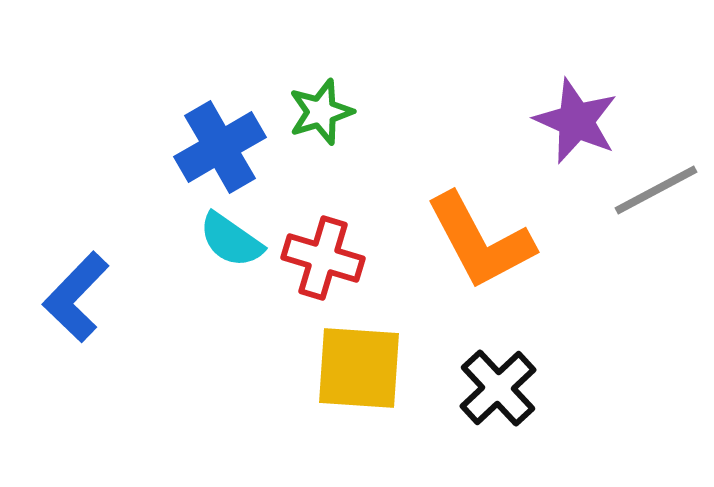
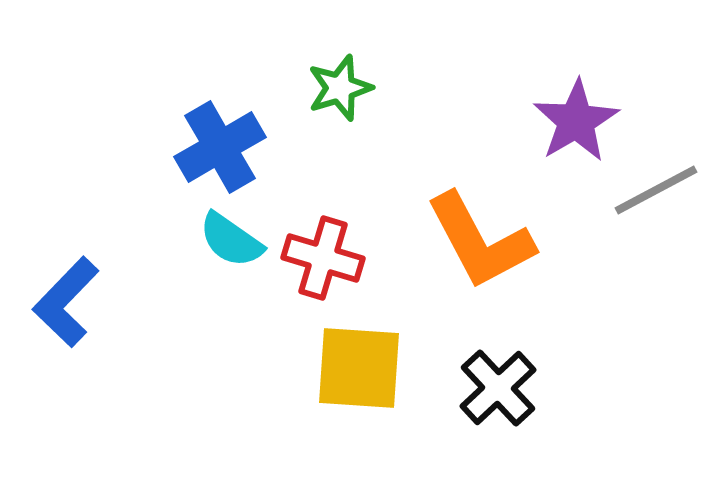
green star: moved 19 px right, 24 px up
purple star: rotated 18 degrees clockwise
blue L-shape: moved 10 px left, 5 px down
